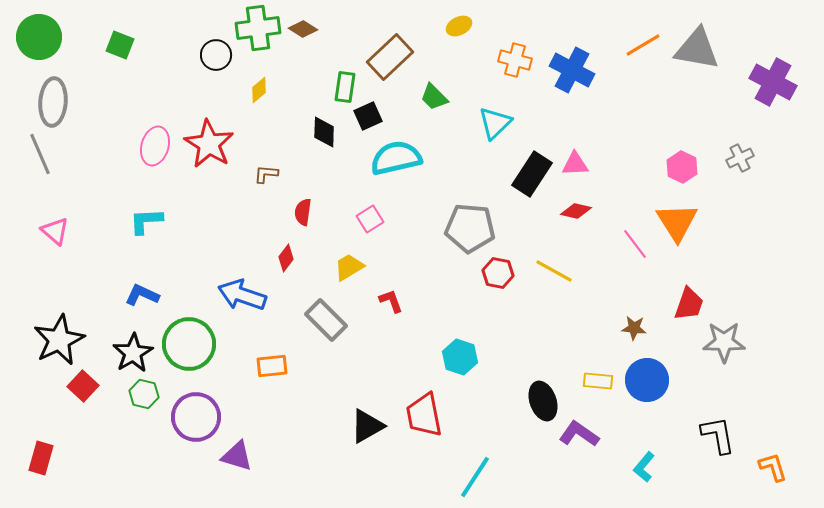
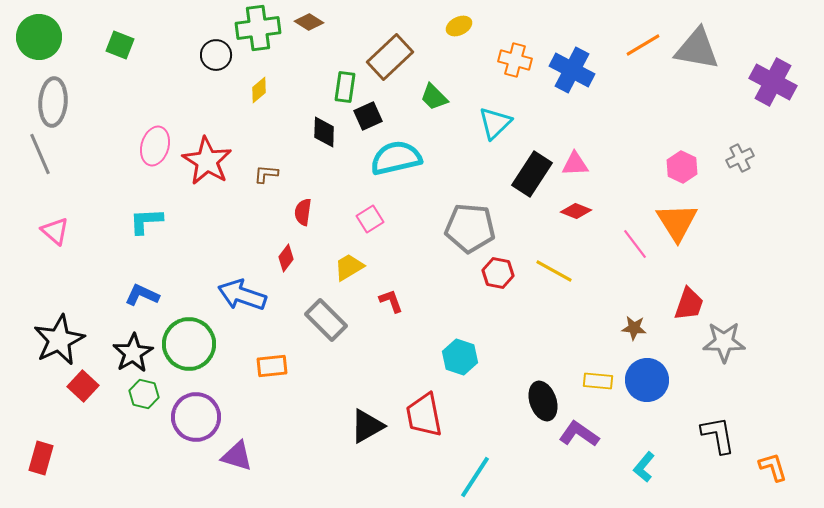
brown diamond at (303, 29): moved 6 px right, 7 px up
red star at (209, 144): moved 2 px left, 17 px down
red diamond at (576, 211): rotated 8 degrees clockwise
